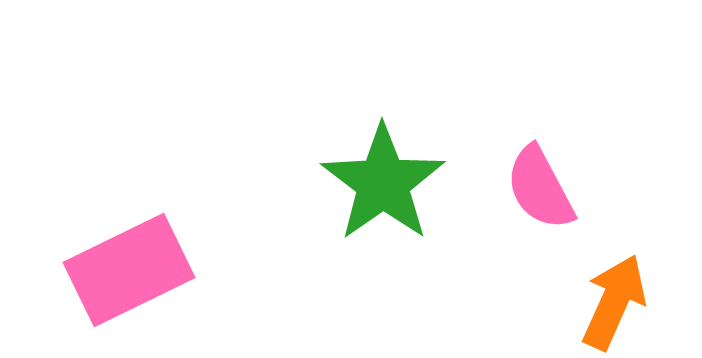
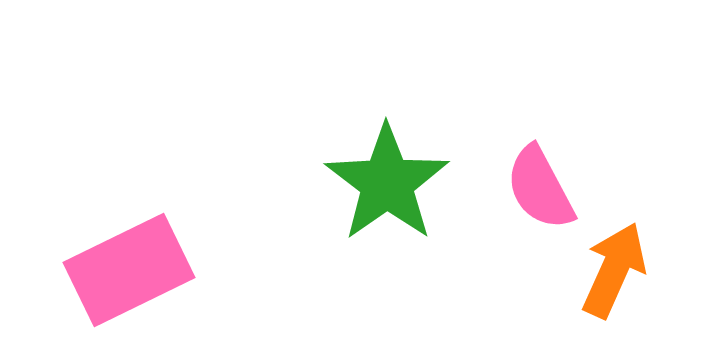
green star: moved 4 px right
orange arrow: moved 32 px up
